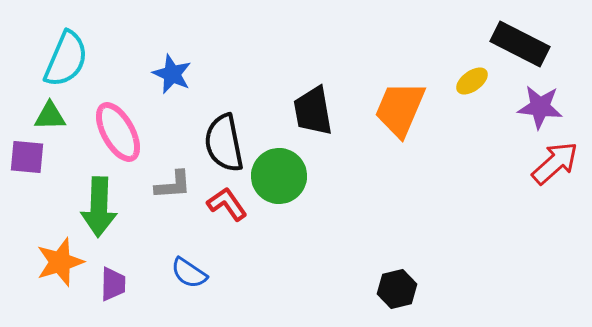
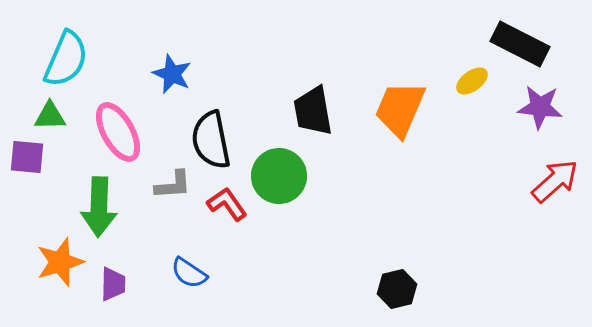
black semicircle: moved 13 px left, 3 px up
red arrow: moved 18 px down
